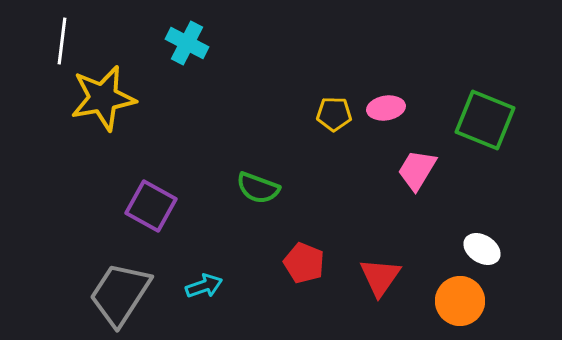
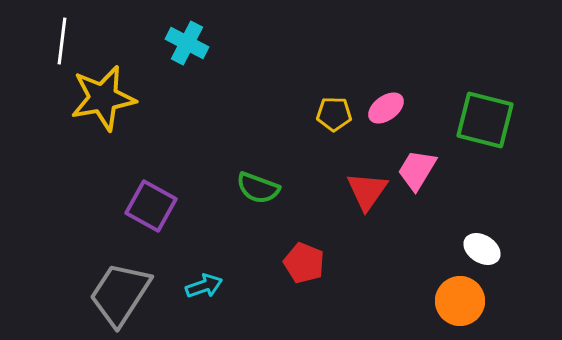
pink ellipse: rotated 27 degrees counterclockwise
green square: rotated 8 degrees counterclockwise
red triangle: moved 13 px left, 86 px up
